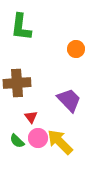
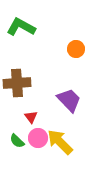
green L-shape: rotated 112 degrees clockwise
